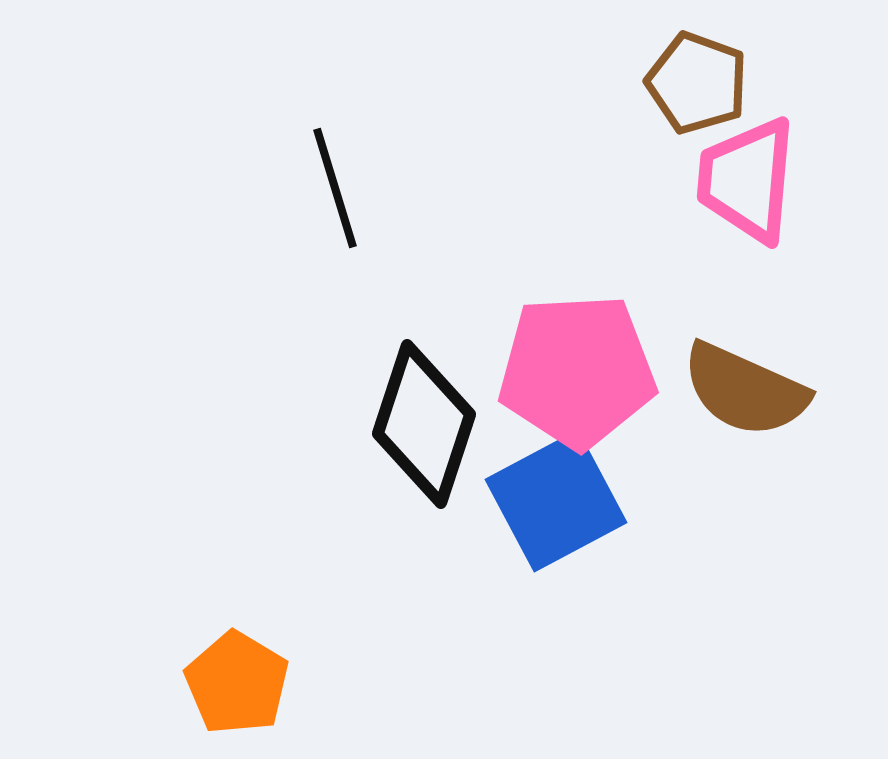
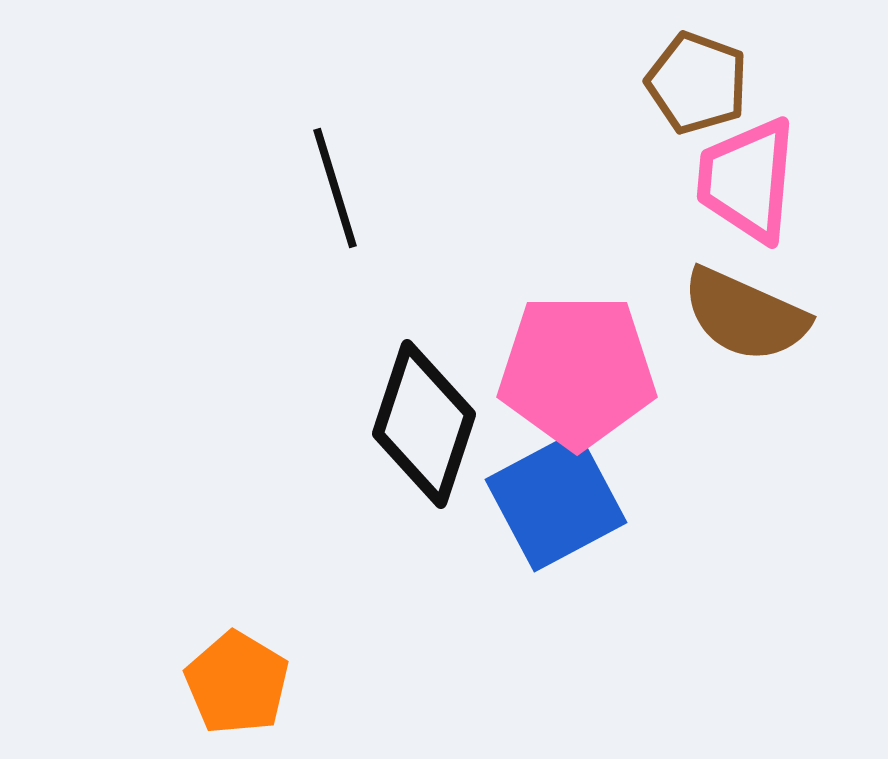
pink pentagon: rotated 3 degrees clockwise
brown semicircle: moved 75 px up
